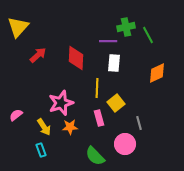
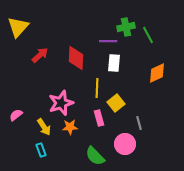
red arrow: moved 2 px right
